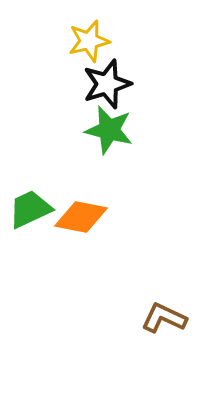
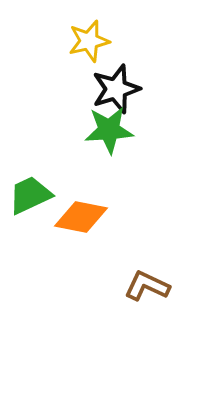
black star: moved 9 px right, 5 px down
green star: rotated 18 degrees counterclockwise
green trapezoid: moved 14 px up
brown L-shape: moved 17 px left, 32 px up
